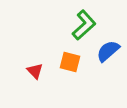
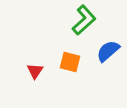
green L-shape: moved 5 px up
red triangle: rotated 18 degrees clockwise
